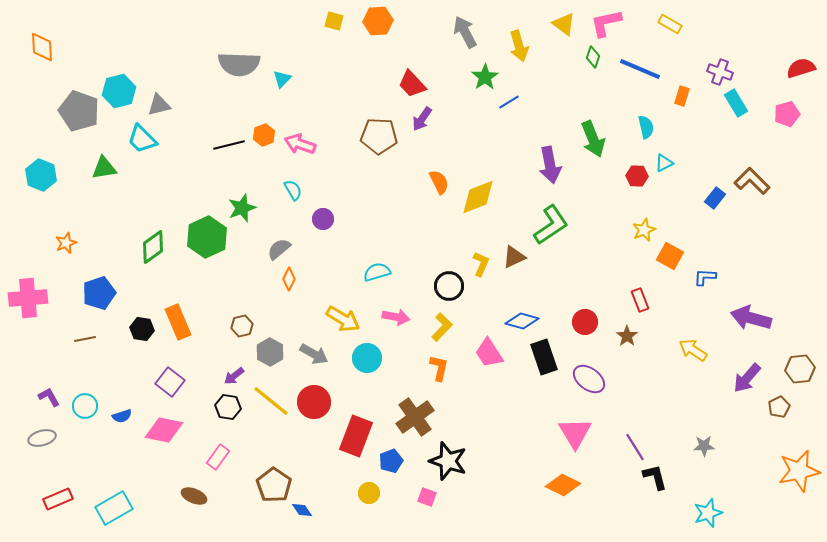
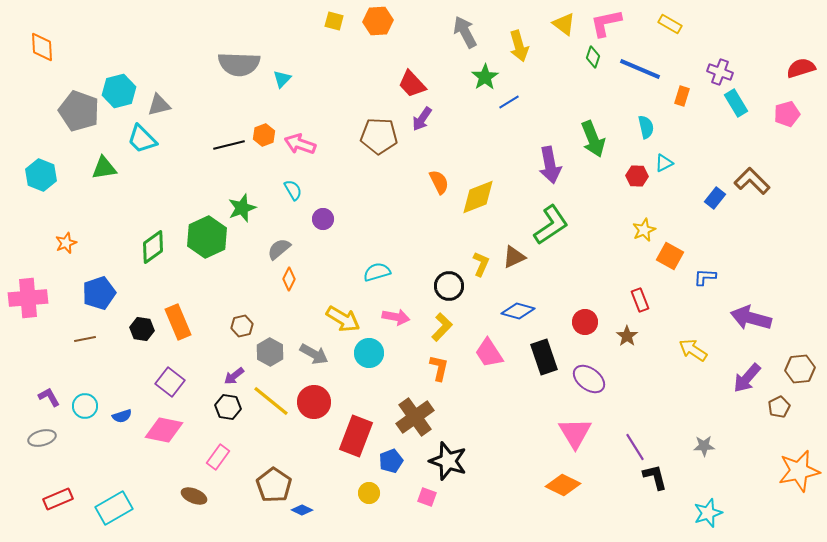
blue diamond at (522, 321): moved 4 px left, 10 px up
cyan circle at (367, 358): moved 2 px right, 5 px up
blue diamond at (302, 510): rotated 30 degrees counterclockwise
